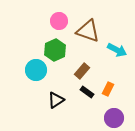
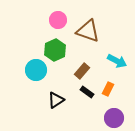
pink circle: moved 1 px left, 1 px up
cyan arrow: moved 11 px down
